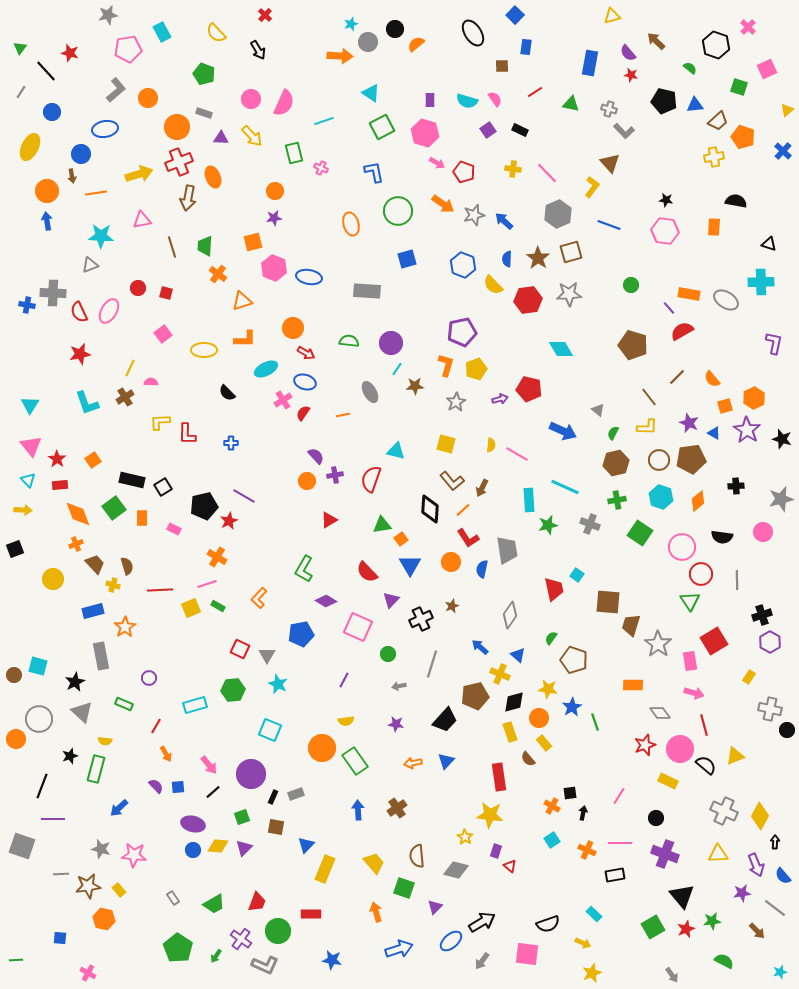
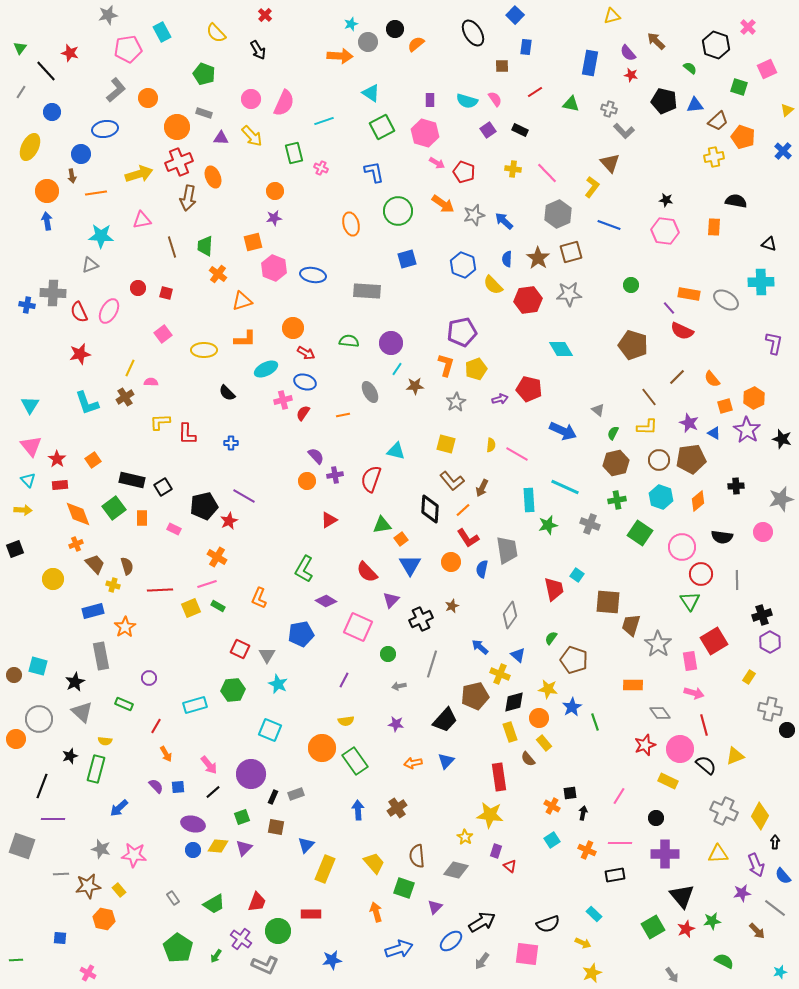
blue ellipse at (309, 277): moved 4 px right, 2 px up
red semicircle at (682, 331): rotated 125 degrees counterclockwise
pink cross at (283, 400): rotated 18 degrees clockwise
orange L-shape at (259, 598): rotated 20 degrees counterclockwise
purple cross at (665, 854): rotated 20 degrees counterclockwise
blue star at (332, 960): rotated 18 degrees counterclockwise
